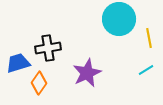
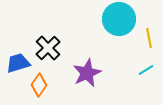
black cross: rotated 35 degrees counterclockwise
orange diamond: moved 2 px down
